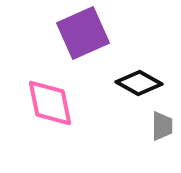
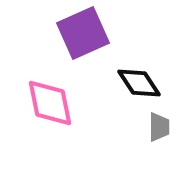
black diamond: rotated 27 degrees clockwise
gray trapezoid: moved 3 px left, 1 px down
